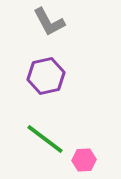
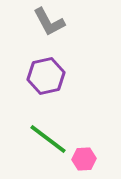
green line: moved 3 px right
pink hexagon: moved 1 px up
